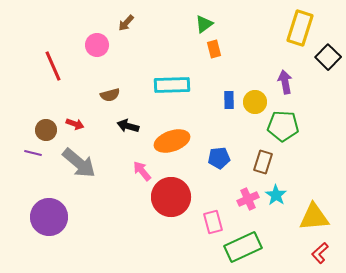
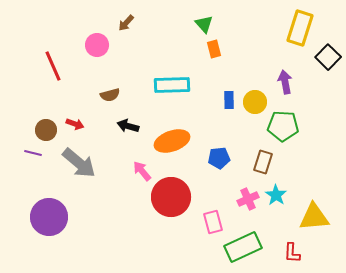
green triangle: rotated 36 degrees counterclockwise
red L-shape: moved 28 px left; rotated 45 degrees counterclockwise
